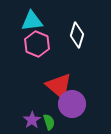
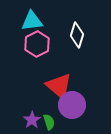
pink hexagon: rotated 10 degrees clockwise
purple circle: moved 1 px down
